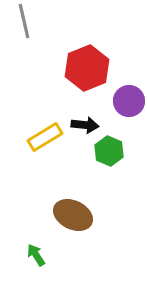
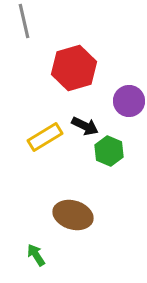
red hexagon: moved 13 px left; rotated 6 degrees clockwise
black arrow: moved 1 px down; rotated 20 degrees clockwise
brown ellipse: rotated 9 degrees counterclockwise
